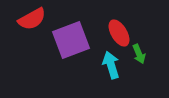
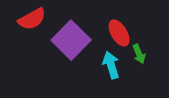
purple square: rotated 24 degrees counterclockwise
